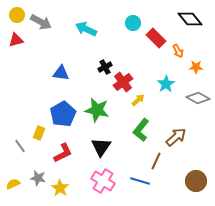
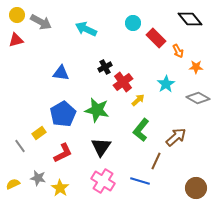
yellow rectangle: rotated 32 degrees clockwise
brown circle: moved 7 px down
